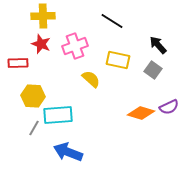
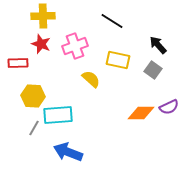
orange diamond: rotated 16 degrees counterclockwise
